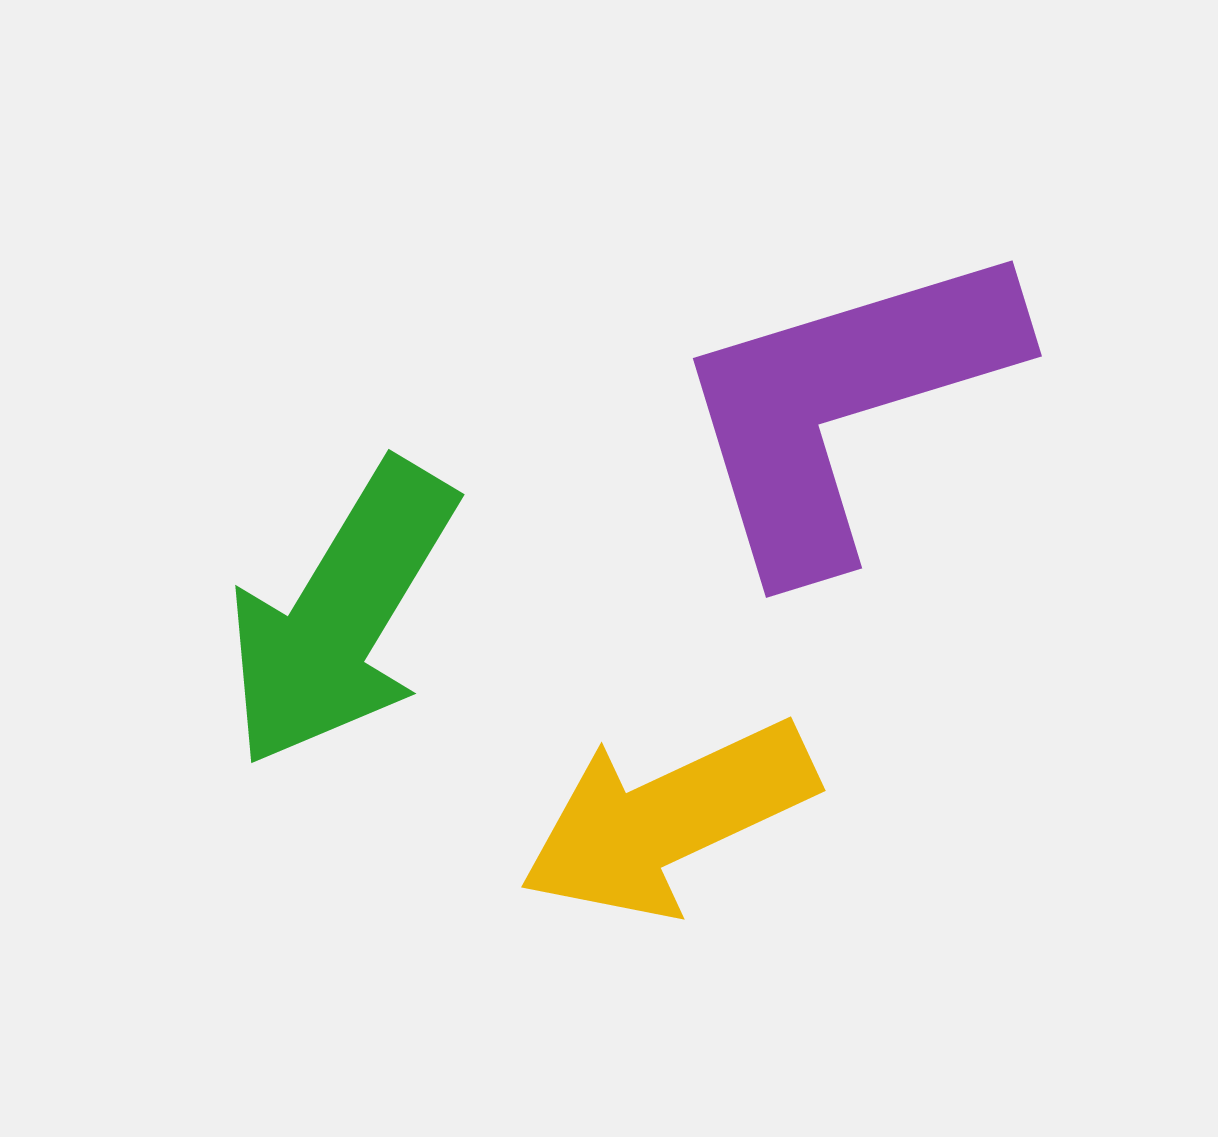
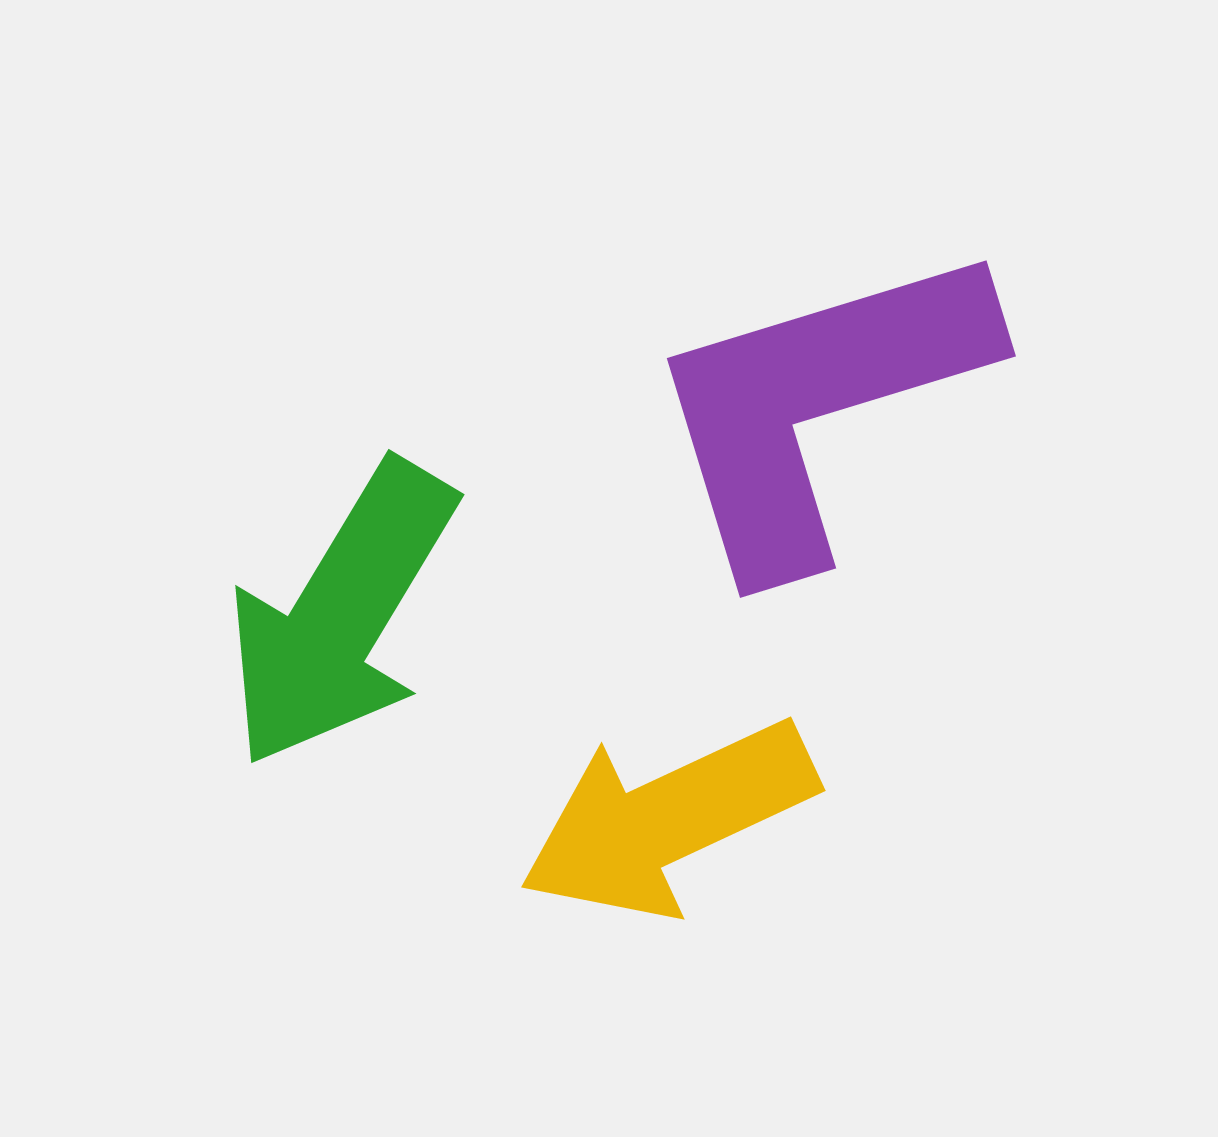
purple L-shape: moved 26 px left
